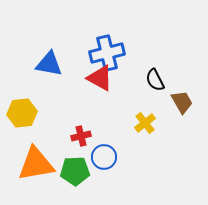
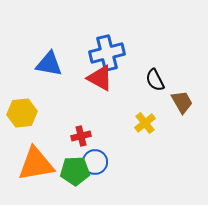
blue circle: moved 9 px left, 5 px down
